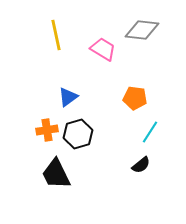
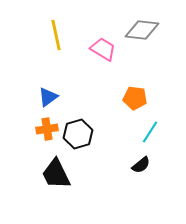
blue triangle: moved 20 px left
orange cross: moved 1 px up
